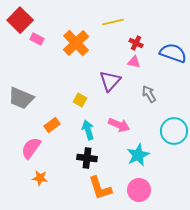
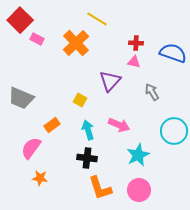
yellow line: moved 16 px left, 3 px up; rotated 45 degrees clockwise
red cross: rotated 24 degrees counterclockwise
gray arrow: moved 3 px right, 2 px up
